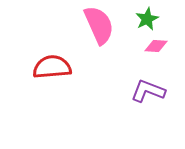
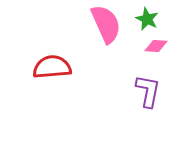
green star: rotated 20 degrees counterclockwise
pink semicircle: moved 7 px right, 1 px up
purple L-shape: rotated 80 degrees clockwise
